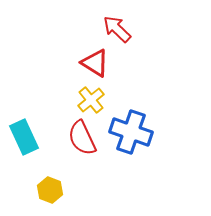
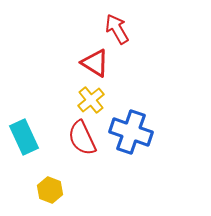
red arrow: rotated 16 degrees clockwise
